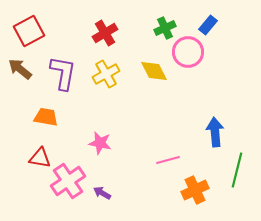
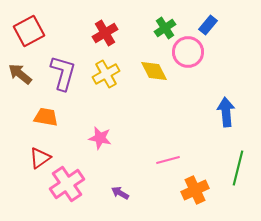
green cross: rotated 10 degrees counterclockwise
brown arrow: moved 5 px down
purple L-shape: rotated 6 degrees clockwise
blue arrow: moved 11 px right, 20 px up
pink star: moved 5 px up
red triangle: rotated 45 degrees counterclockwise
green line: moved 1 px right, 2 px up
pink cross: moved 1 px left, 3 px down
purple arrow: moved 18 px right
